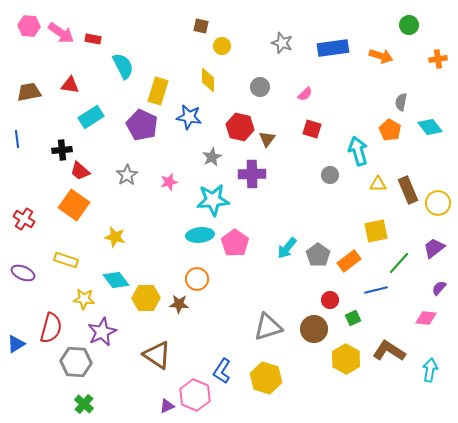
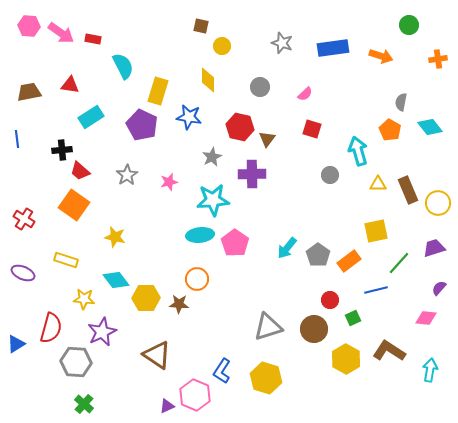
purple trapezoid at (434, 248): rotated 20 degrees clockwise
